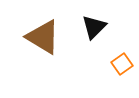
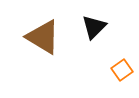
orange square: moved 6 px down
